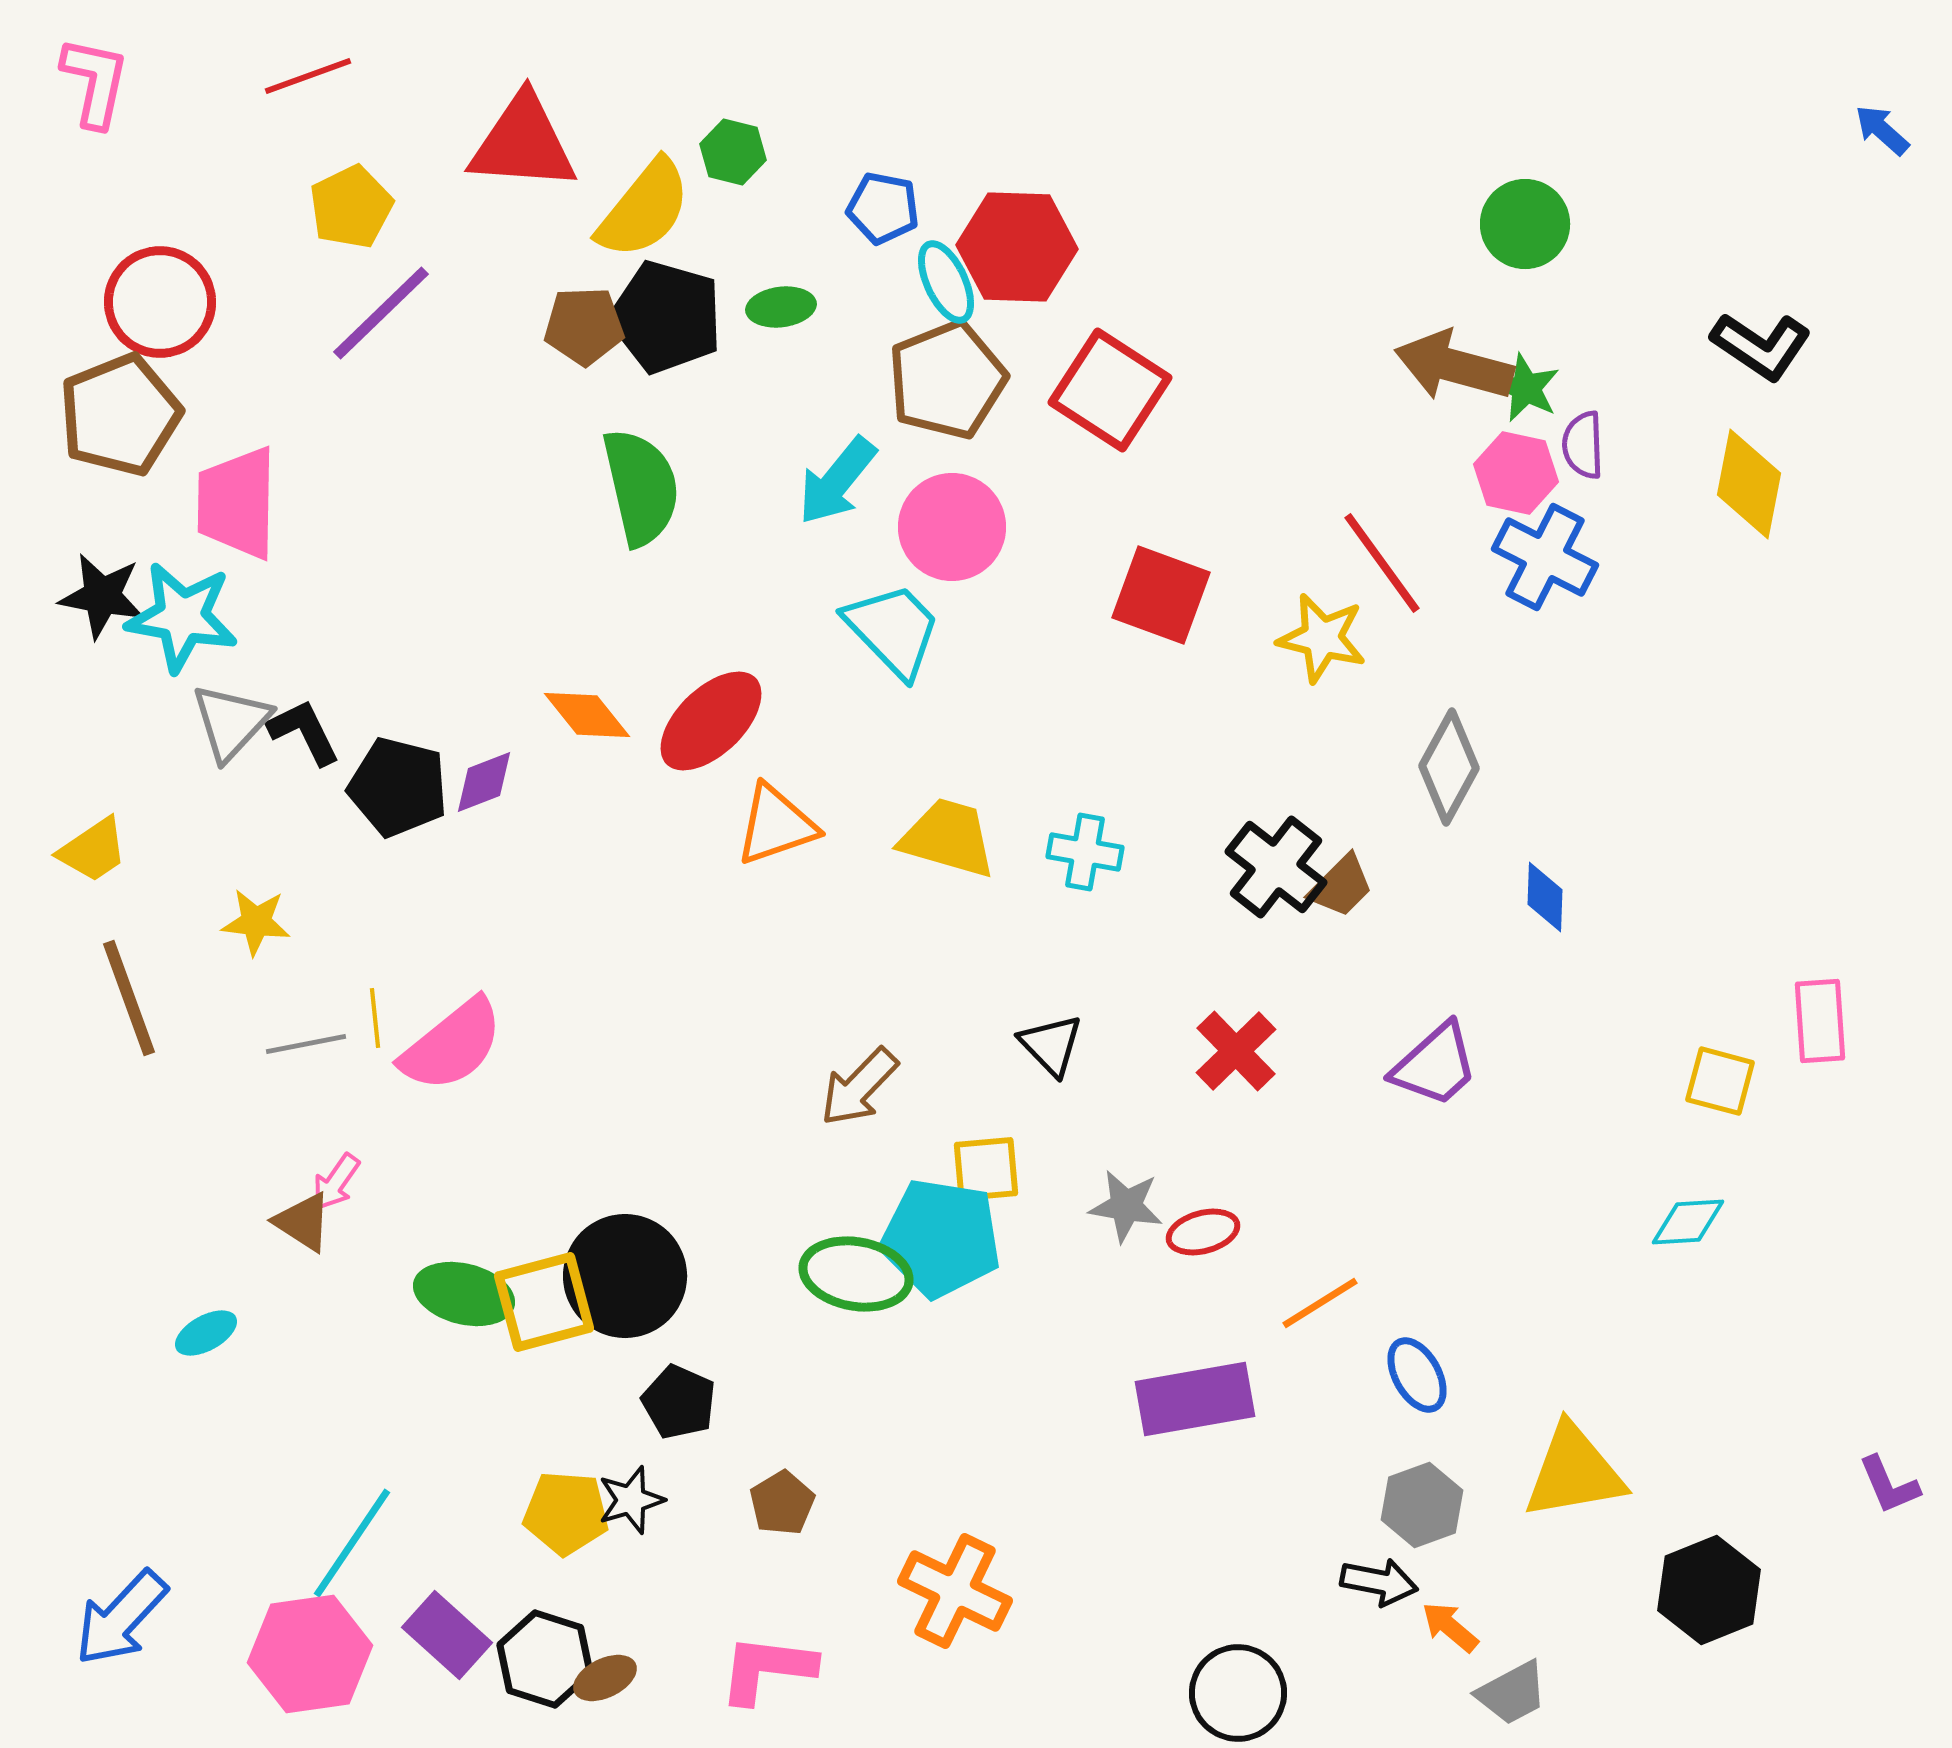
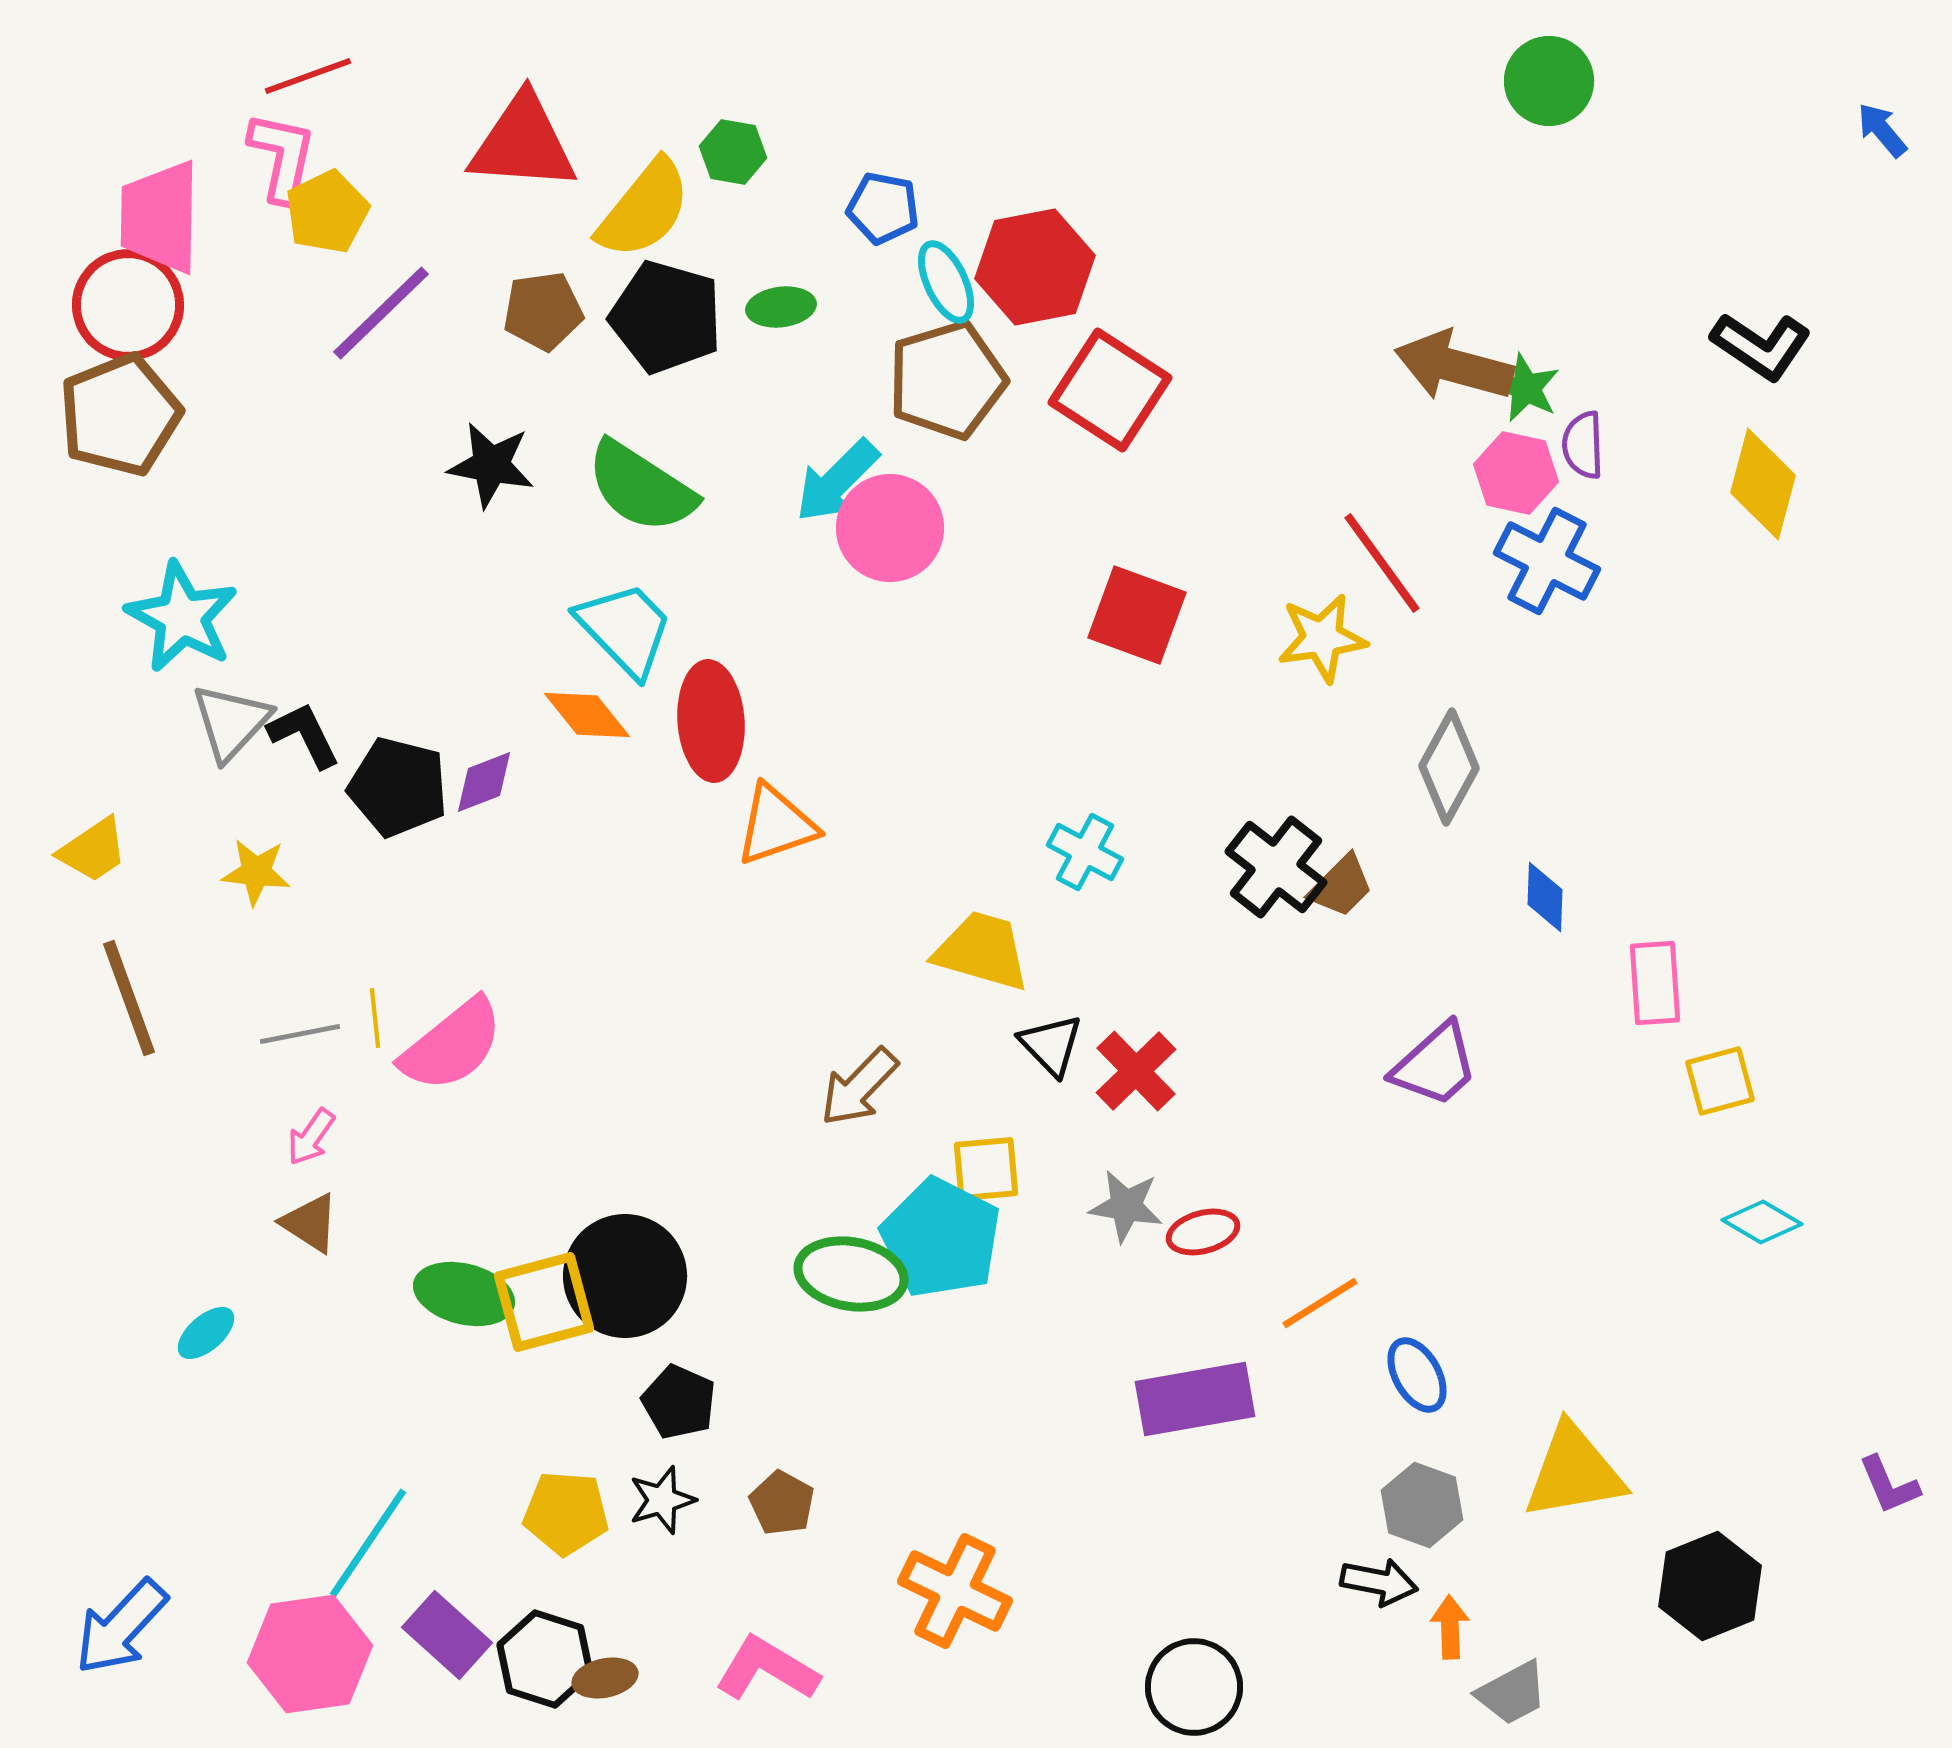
pink L-shape at (95, 82): moved 187 px right, 75 px down
blue arrow at (1882, 130): rotated 8 degrees clockwise
green hexagon at (733, 152): rotated 4 degrees counterclockwise
yellow pentagon at (351, 207): moved 24 px left, 5 px down
green circle at (1525, 224): moved 24 px right, 143 px up
red hexagon at (1017, 247): moved 18 px right, 20 px down; rotated 13 degrees counterclockwise
red circle at (160, 302): moved 32 px left, 3 px down
brown pentagon at (584, 326): moved 41 px left, 15 px up; rotated 6 degrees counterclockwise
brown pentagon at (947, 380): rotated 5 degrees clockwise
cyan arrow at (837, 481): rotated 6 degrees clockwise
yellow diamond at (1749, 484): moved 14 px right; rotated 4 degrees clockwise
green semicircle at (641, 487): rotated 136 degrees clockwise
pink trapezoid at (237, 503): moved 77 px left, 286 px up
pink circle at (952, 527): moved 62 px left, 1 px down
blue cross at (1545, 557): moved 2 px right, 4 px down
red square at (1161, 595): moved 24 px left, 20 px down
black star at (102, 596): moved 389 px right, 131 px up
cyan star at (182, 617): rotated 19 degrees clockwise
cyan trapezoid at (893, 630): moved 268 px left, 1 px up
yellow star at (1322, 638): rotated 22 degrees counterclockwise
red ellipse at (711, 721): rotated 50 degrees counterclockwise
black L-shape at (304, 732): moved 3 px down
yellow trapezoid at (948, 838): moved 34 px right, 113 px down
cyan cross at (1085, 852): rotated 18 degrees clockwise
yellow star at (256, 922): moved 50 px up
pink rectangle at (1820, 1021): moved 165 px left, 38 px up
gray line at (306, 1044): moved 6 px left, 10 px up
red cross at (1236, 1051): moved 100 px left, 20 px down
yellow square at (1720, 1081): rotated 30 degrees counterclockwise
pink arrow at (336, 1182): moved 25 px left, 45 px up
brown triangle at (303, 1222): moved 7 px right, 1 px down
cyan diamond at (1688, 1222): moved 74 px right; rotated 34 degrees clockwise
cyan pentagon at (941, 1238): rotated 18 degrees clockwise
green ellipse at (856, 1274): moved 5 px left
cyan ellipse at (206, 1333): rotated 12 degrees counterclockwise
black star at (631, 1500): moved 31 px right
brown pentagon at (782, 1503): rotated 12 degrees counterclockwise
gray hexagon at (1422, 1505): rotated 20 degrees counterclockwise
cyan line at (352, 1543): moved 16 px right
black hexagon at (1709, 1590): moved 1 px right, 4 px up
blue arrow at (121, 1618): moved 9 px down
orange arrow at (1450, 1627): rotated 48 degrees clockwise
pink L-shape at (767, 1669): rotated 24 degrees clockwise
brown ellipse at (605, 1678): rotated 14 degrees clockwise
black circle at (1238, 1693): moved 44 px left, 6 px up
